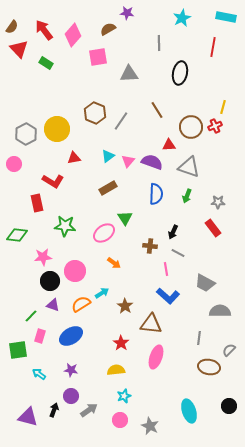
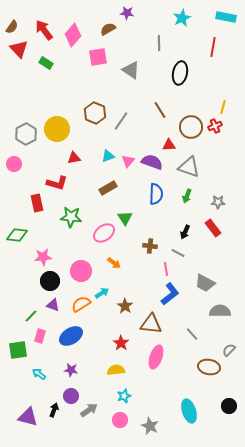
gray triangle at (129, 74): moved 2 px right, 4 px up; rotated 36 degrees clockwise
brown line at (157, 110): moved 3 px right
cyan triangle at (108, 156): rotated 16 degrees clockwise
red L-shape at (53, 181): moved 4 px right, 2 px down; rotated 15 degrees counterclockwise
green star at (65, 226): moved 6 px right, 9 px up
black arrow at (173, 232): moved 12 px right
pink circle at (75, 271): moved 6 px right
blue L-shape at (168, 296): moved 2 px right, 2 px up; rotated 80 degrees counterclockwise
gray line at (199, 338): moved 7 px left, 4 px up; rotated 48 degrees counterclockwise
